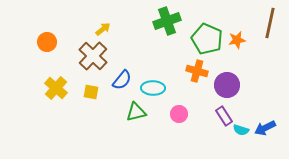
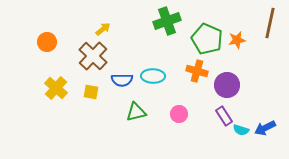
blue semicircle: rotated 50 degrees clockwise
cyan ellipse: moved 12 px up
